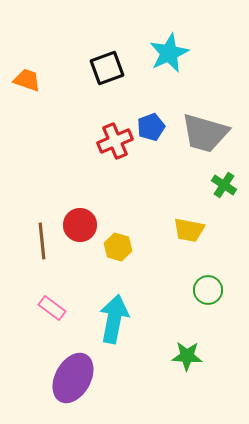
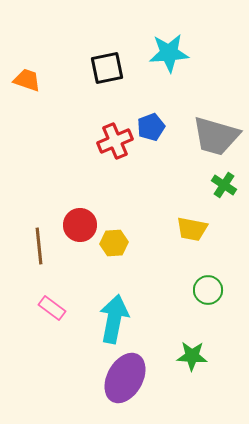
cyan star: rotated 21 degrees clockwise
black square: rotated 8 degrees clockwise
gray trapezoid: moved 11 px right, 3 px down
yellow trapezoid: moved 3 px right, 1 px up
brown line: moved 3 px left, 5 px down
yellow hexagon: moved 4 px left, 4 px up; rotated 20 degrees counterclockwise
green star: moved 5 px right
purple ellipse: moved 52 px right
